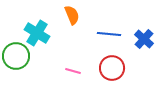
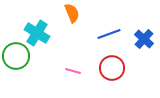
orange semicircle: moved 2 px up
blue line: rotated 25 degrees counterclockwise
